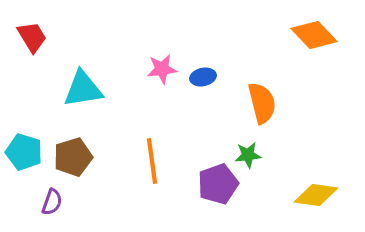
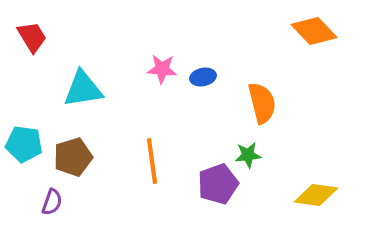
orange diamond: moved 4 px up
pink star: rotated 12 degrees clockwise
cyan pentagon: moved 8 px up; rotated 9 degrees counterclockwise
